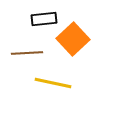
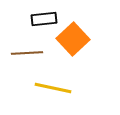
yellow line: moved 5 px down
